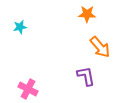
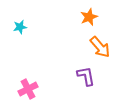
orange star: moved 2 px right, 3 px down; rotated 24 degrees counterclockwise
pink cross: rotated 36 degrees clockwise
